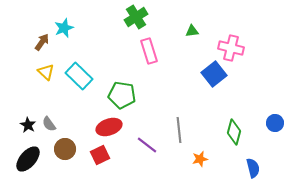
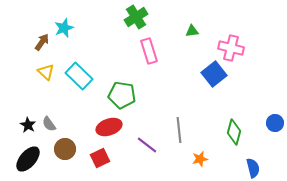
red square: moved 3 px down
